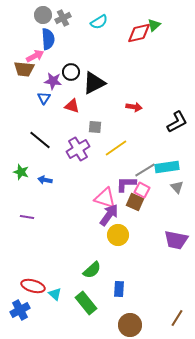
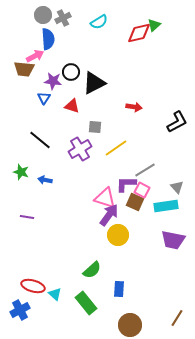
purple cross: moved 2 px right
cyan rectangle: moved 1 px left, 39 px down
purple trapezoid: moved 3 px left
